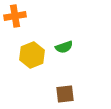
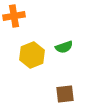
orange cross: moved 1 px left
